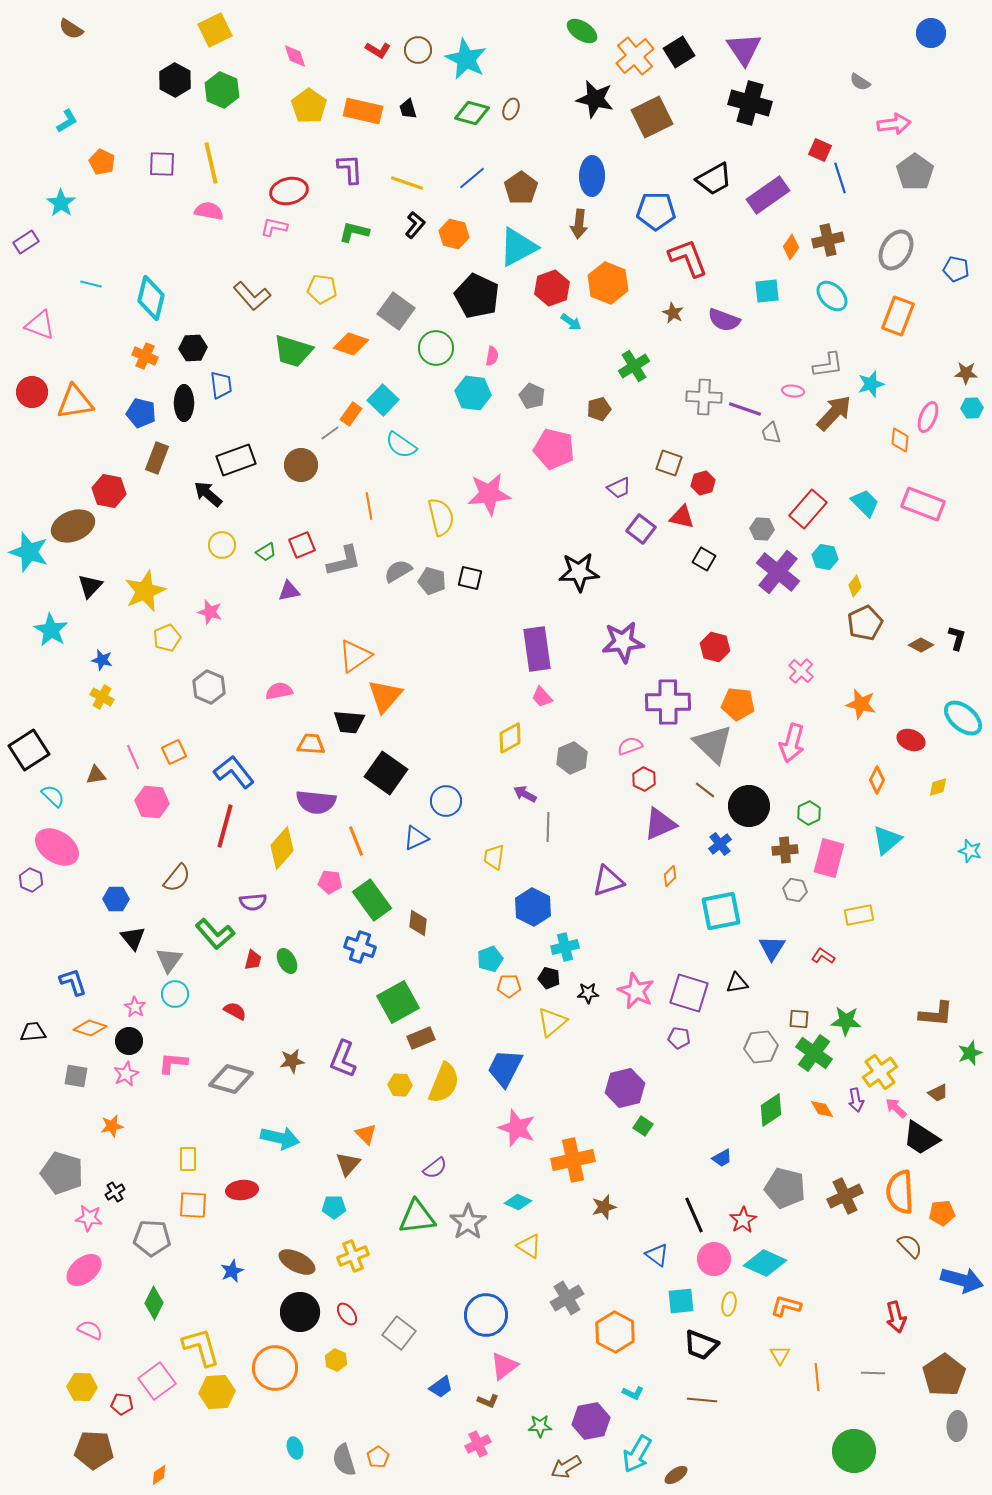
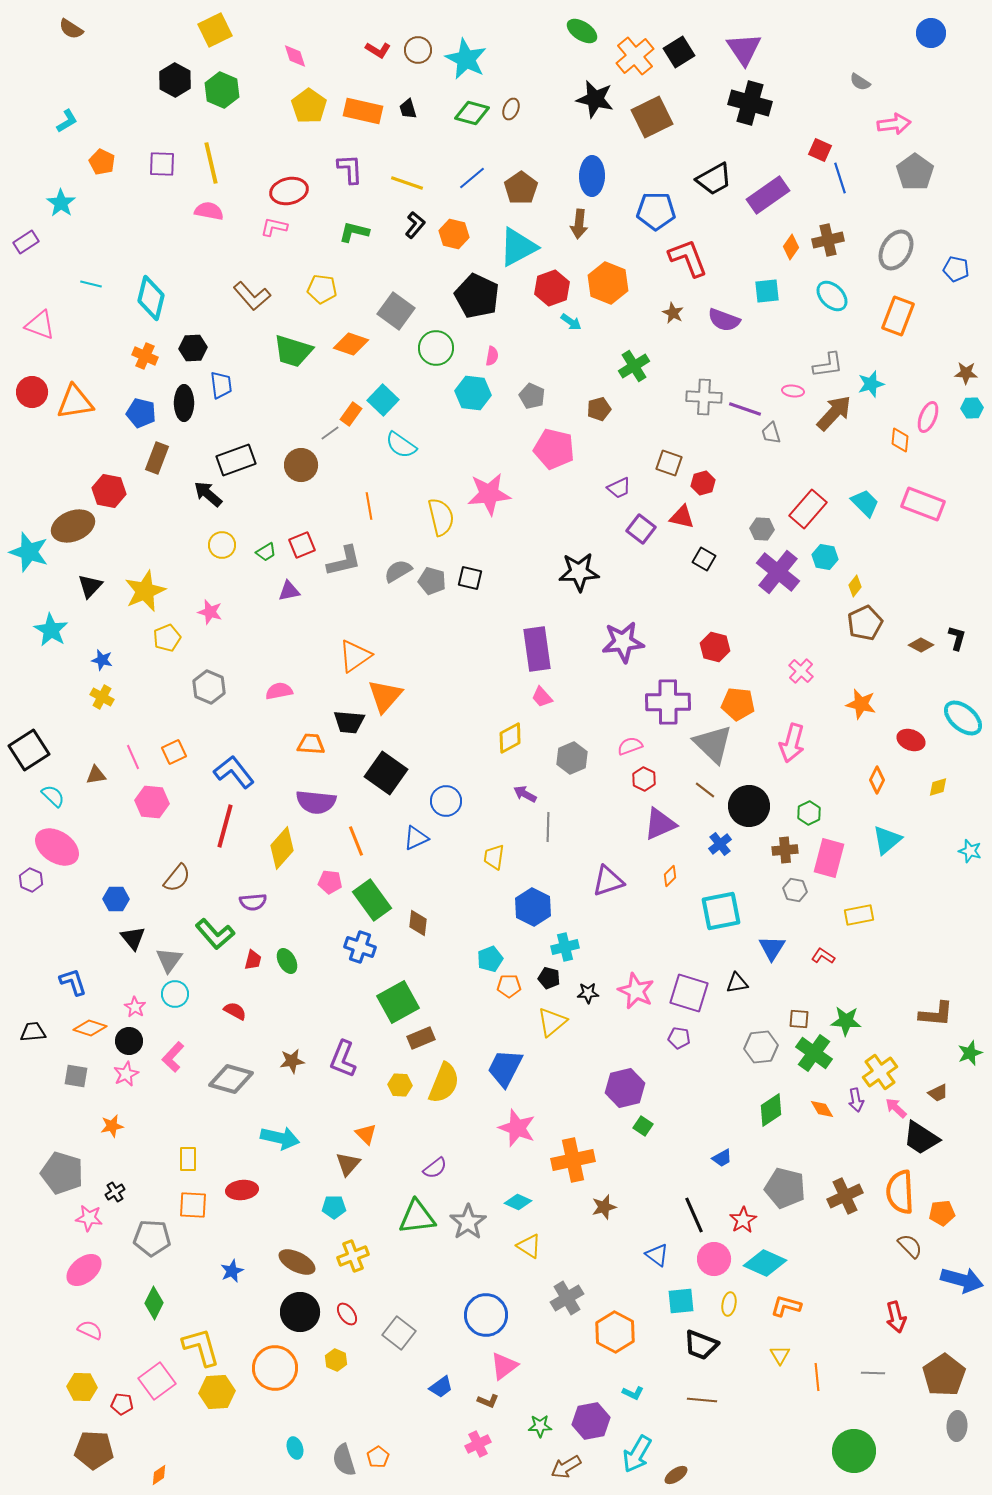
pink L-shape at (173, 1063): moved 6 px up; rotated 52 degrees counterclockwise
